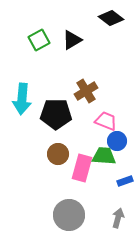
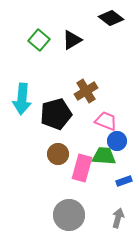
green square: rotated 20 degrees counterclockwise
black pentagon: rotated 16 degrees counterclockwise
blue rectangle: moved 1 px left
